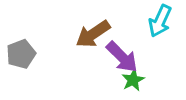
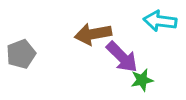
cyan arrow: rotated 72 degrees clockwise
brown arrow: rotated 24 degrees clockwise
green star: moved 9 px right; rotated 15 degrees clockwise
